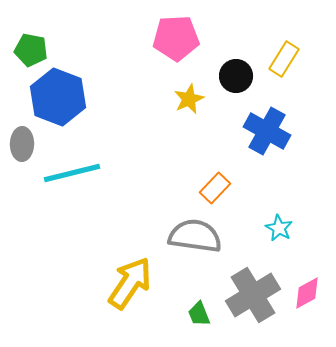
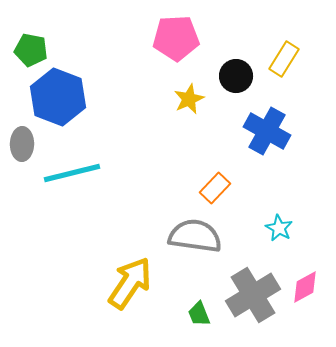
pink diamond: moved 2 px left, 6 px up
